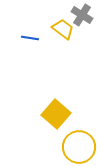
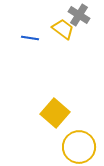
gray cross: moved 3 px left
yellow square: moved 1 px left, 1 px up
